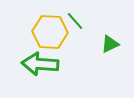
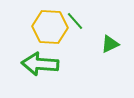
yellow hexagon: moved 5 px up
